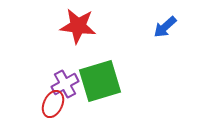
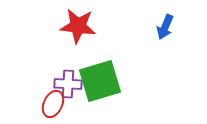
blue arrow: rotated 25 degrees counterclockwise
purple cross: moved 3 px right; rotated 32 degrees clockwise
